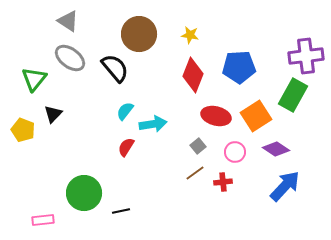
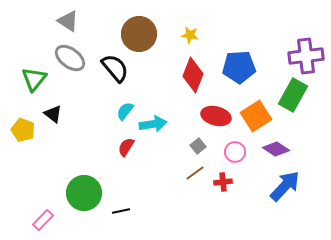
black triangle: rotated 36 degrees counterclockwise
pink rectangle: rotated 40 degrees counterclockwise
